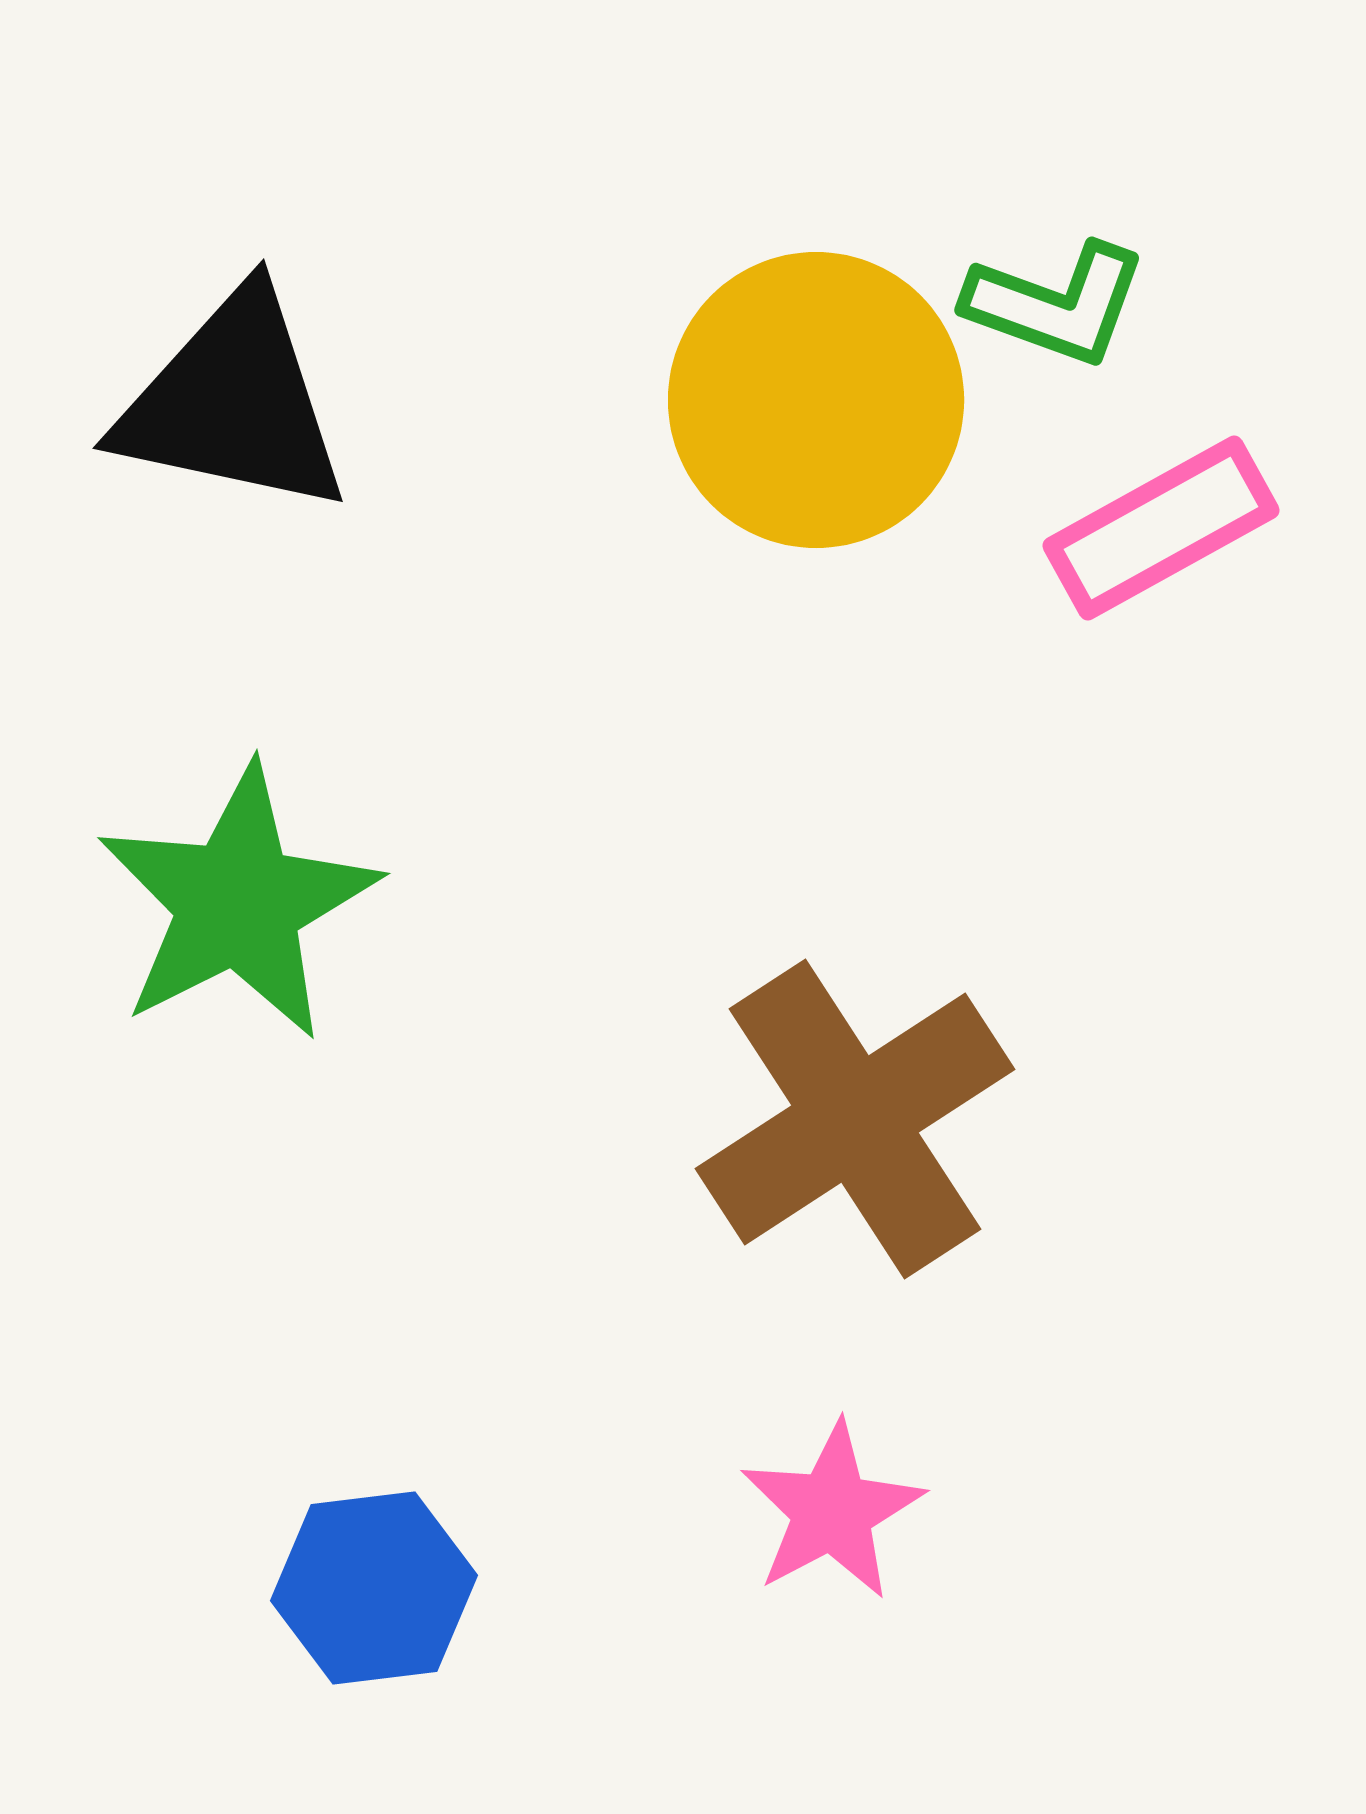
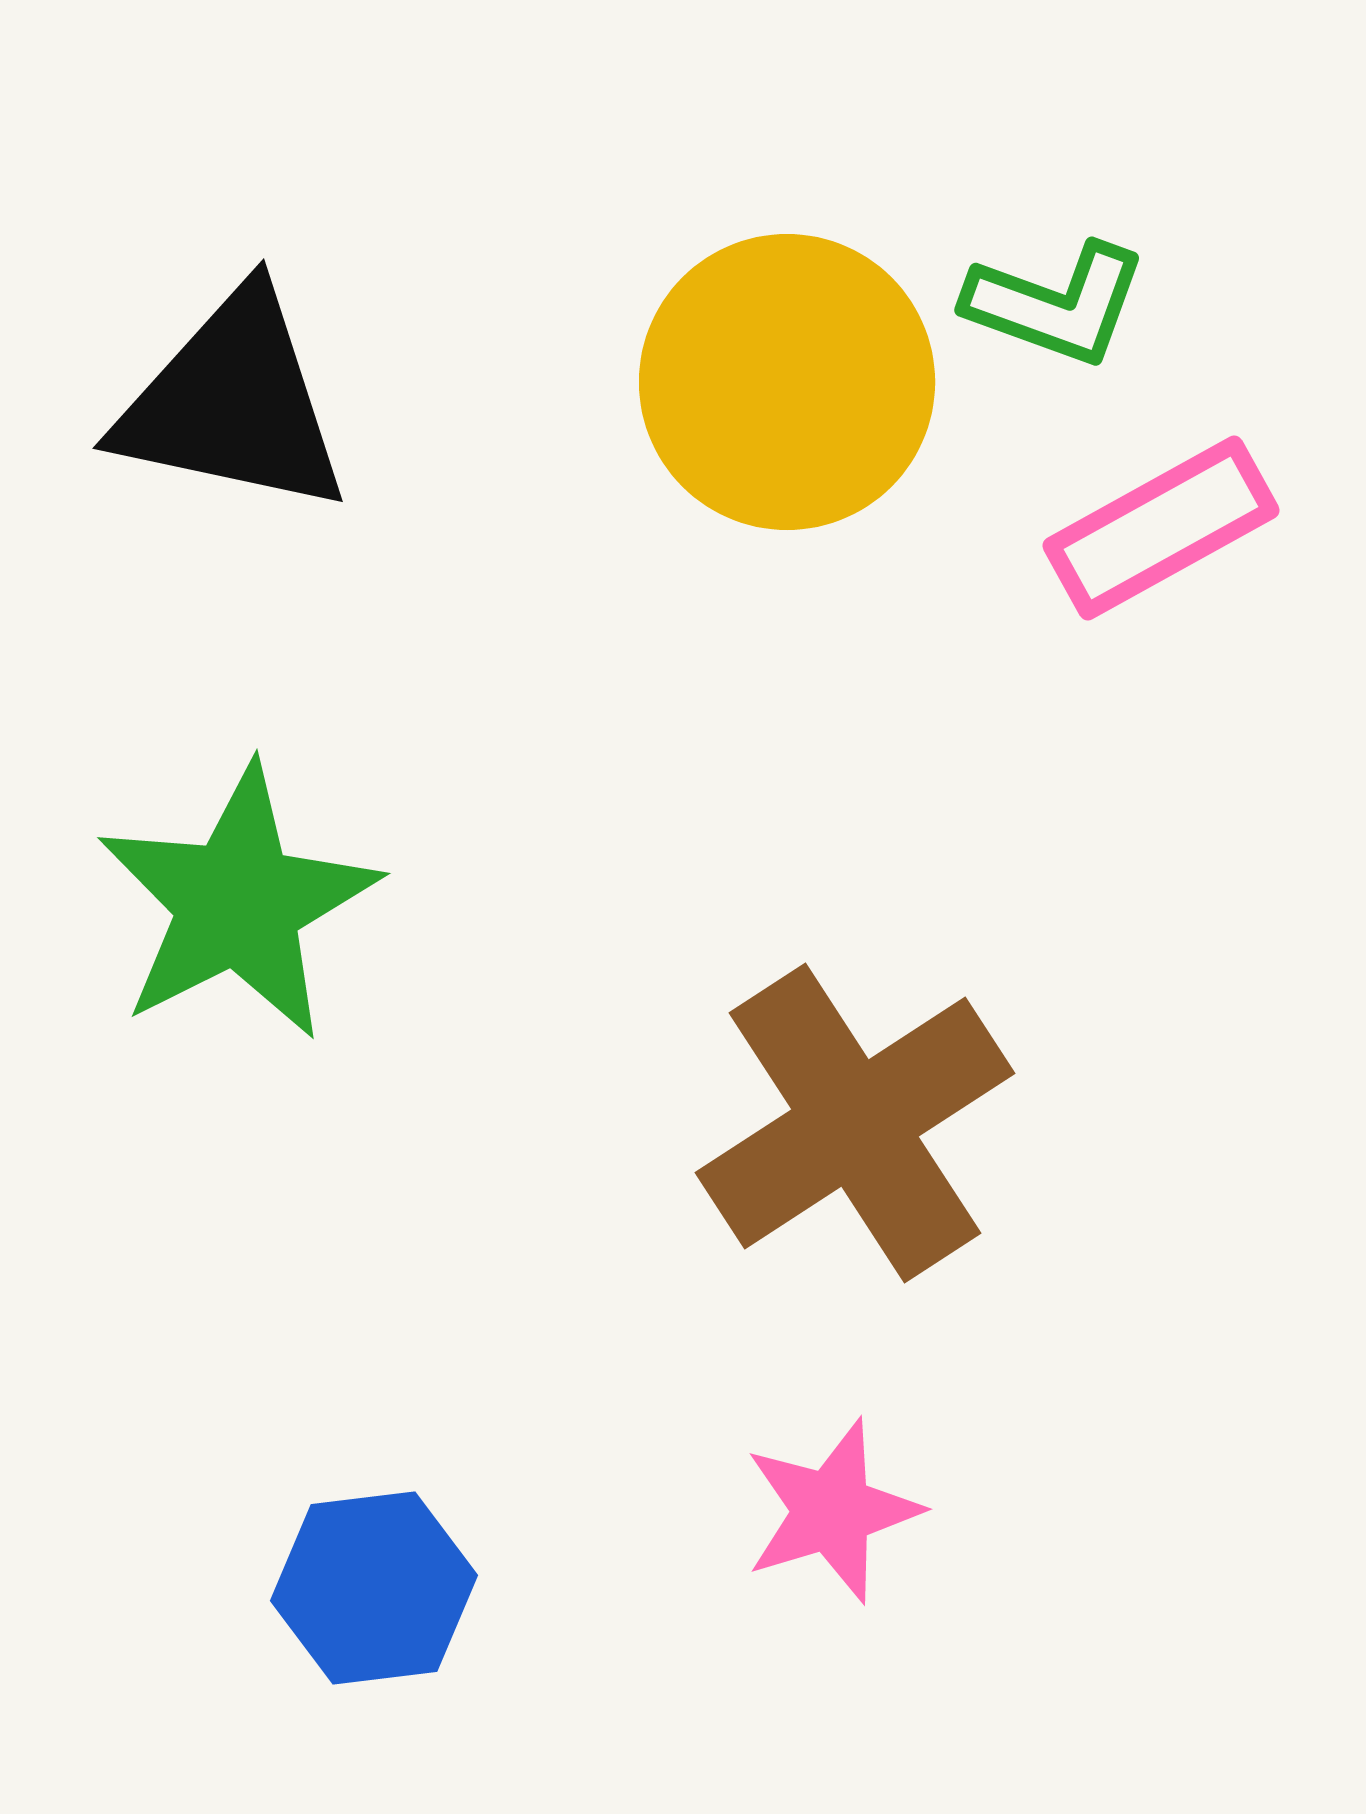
yellow circle: moved 29 px left, 18 px up
brown cross: moved 4 px down
pink star: rotated 11 degrees clockwise
